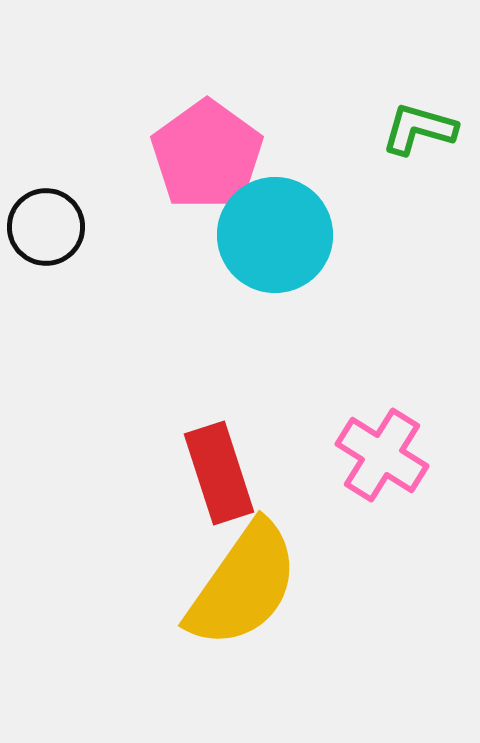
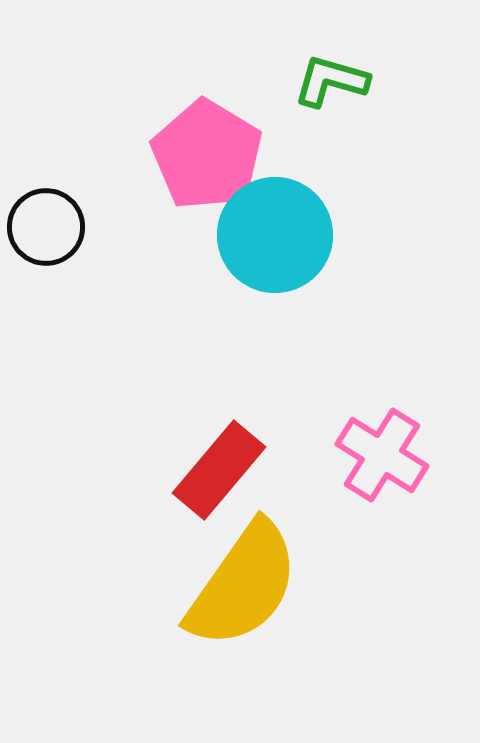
green L-shape: moved 88 px left, 48 px up
pink pentagon: rotated 5 degrees counterclockwise
red rectangle: moved 3 px up; rotated 58 degrees clockwise
